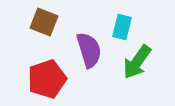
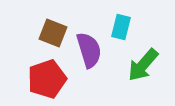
brown square: moved 9 px right, 11 px down
cyan rectangle: moved 1 px left
green arrow: moved 6 px right, 3 px down; rotated 6 degrees clockwise
